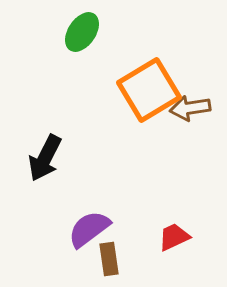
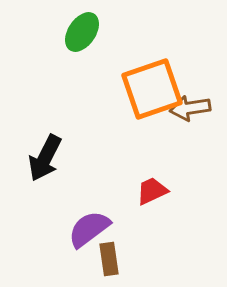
orange square: moved 3 px right, 1 px up; rotated 12 degrees clockwise
red trapezoid: moved 22 px left, 46 px up
